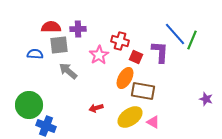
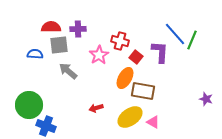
red square: rotated 16 degrees clockwise
